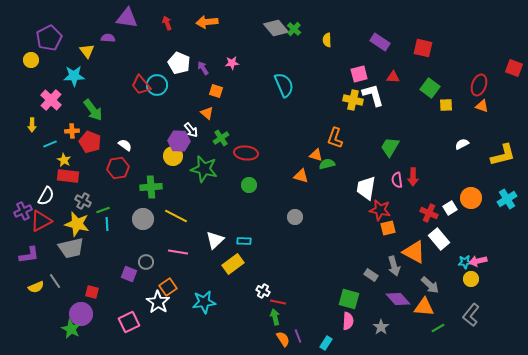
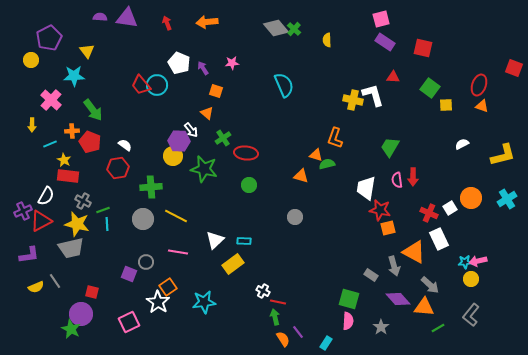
purple semicircle at (108, 38): moved 8 px left, 21 px up
purple rectangle at (380, 42): moved 5 px right
pink square at (359, 74): moved 22 px right, 55 px up
green cross at (221, 138): moved 2 px right
white rectangle at (439, 239): rotated 15 degrees clockwise
purple line at (298, 336): moved 4 px up; rotated 16 degrees counterclockwise
